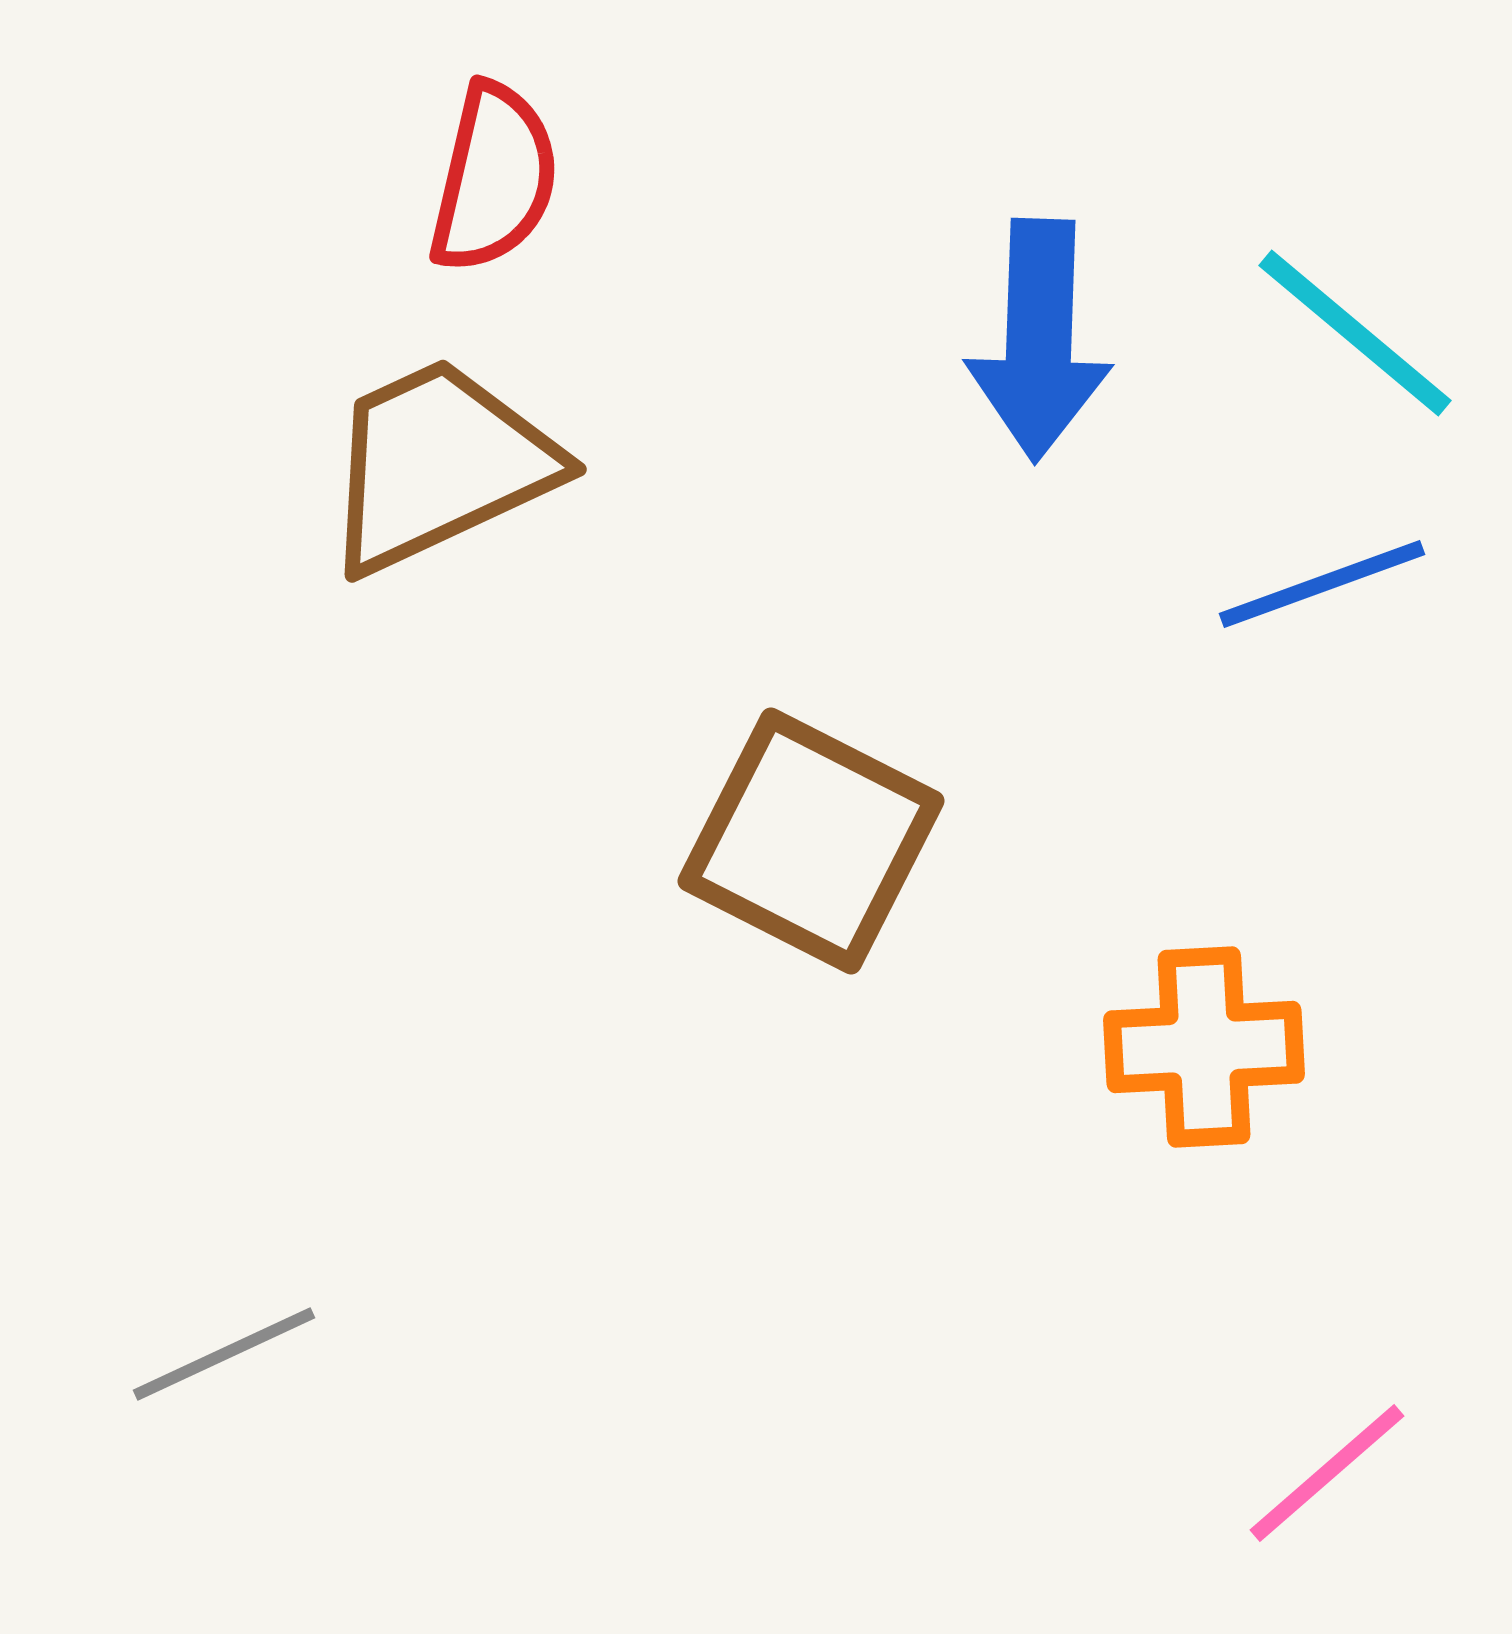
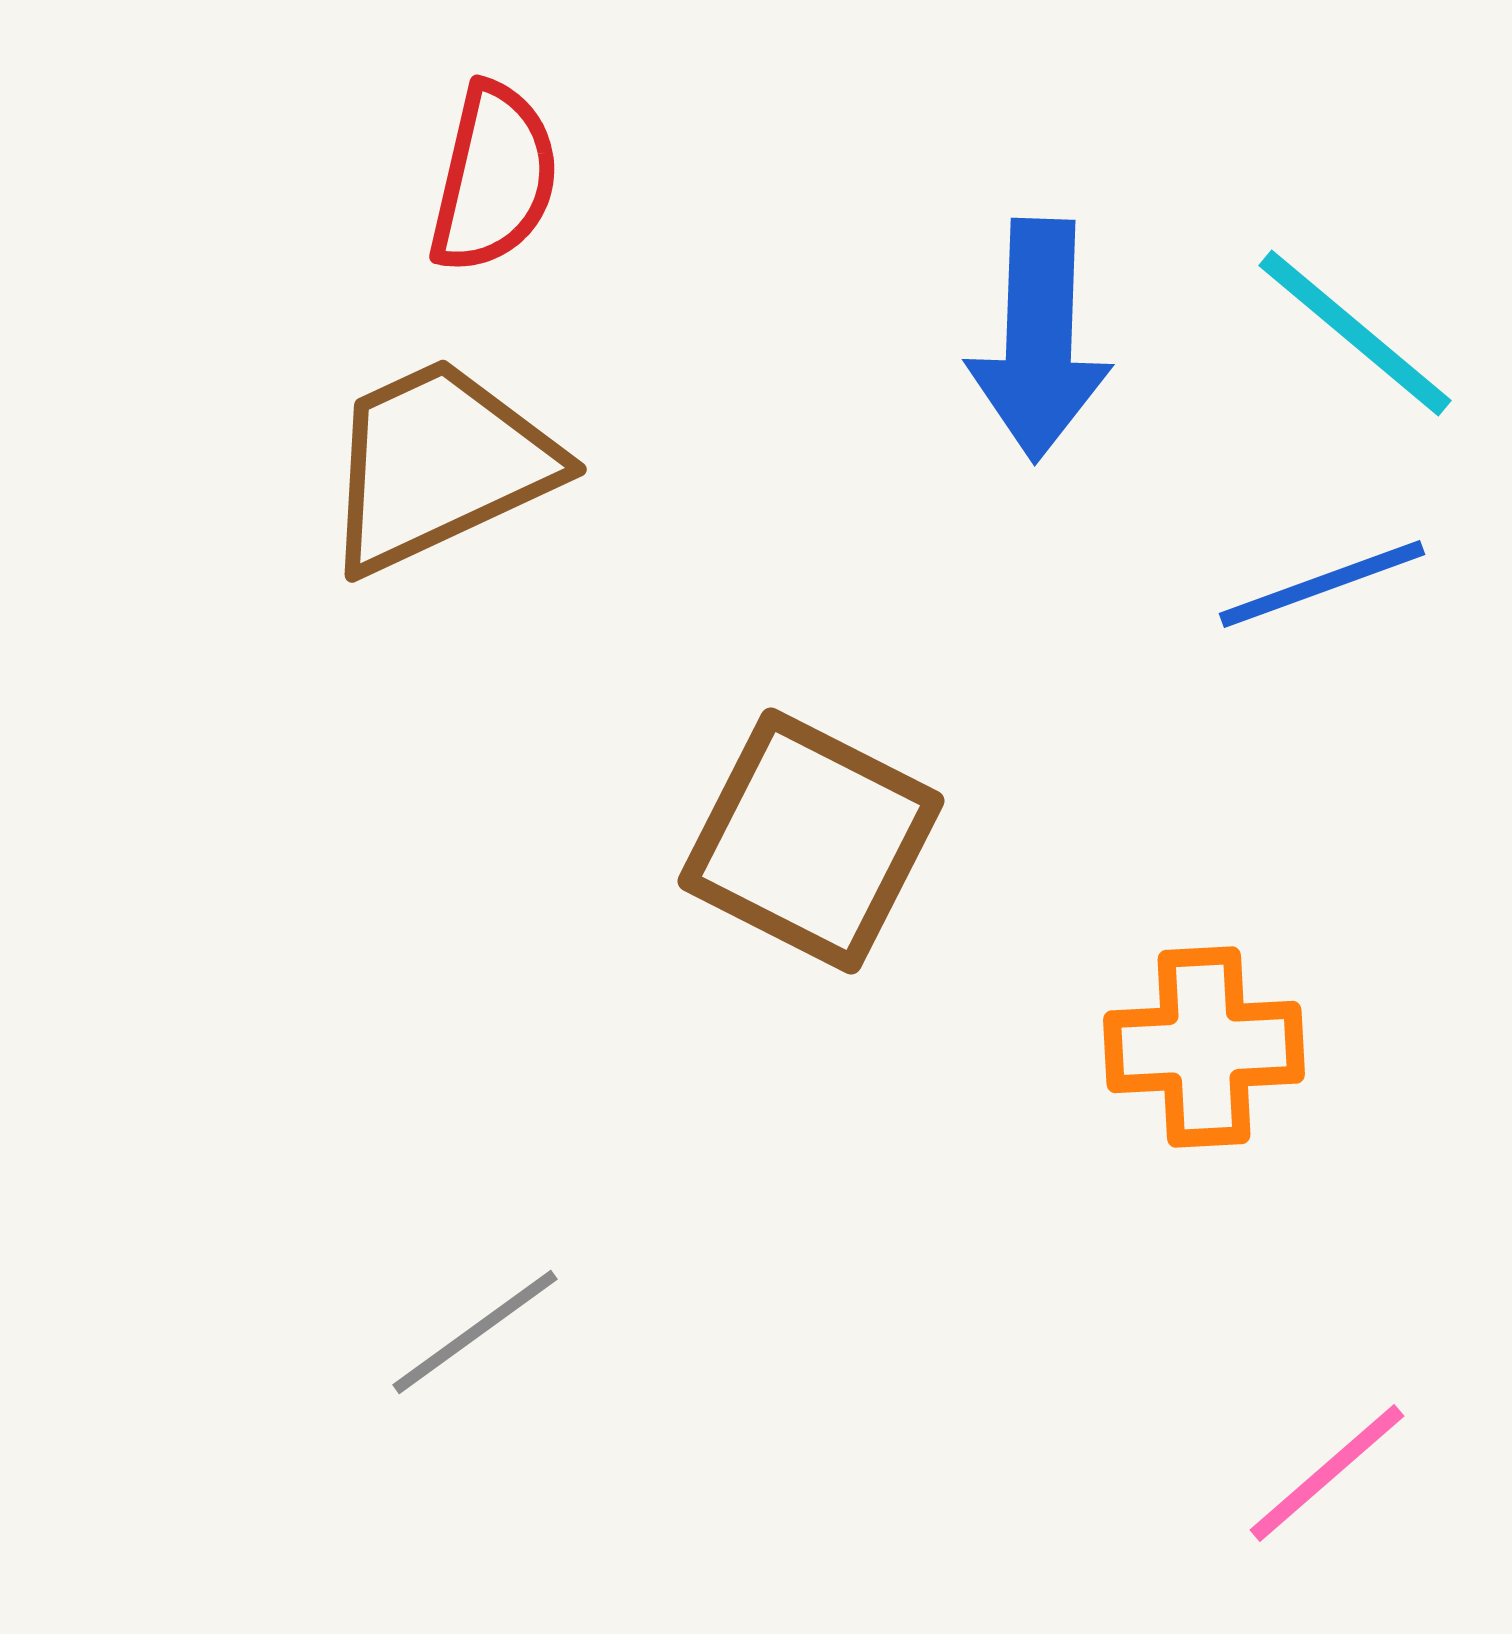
gray line: moved 251 px right, 22 px up; rotated 11 degrees counterclockwise
